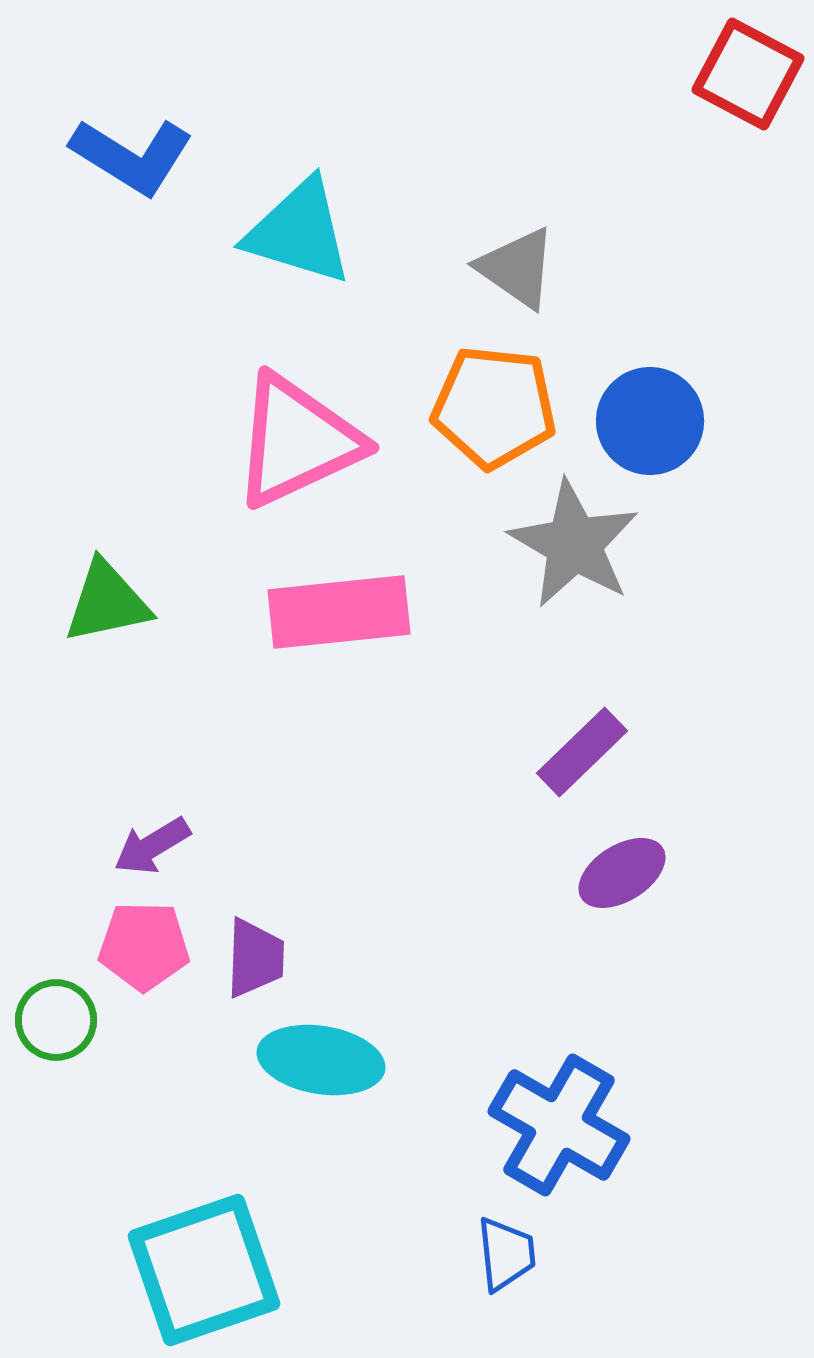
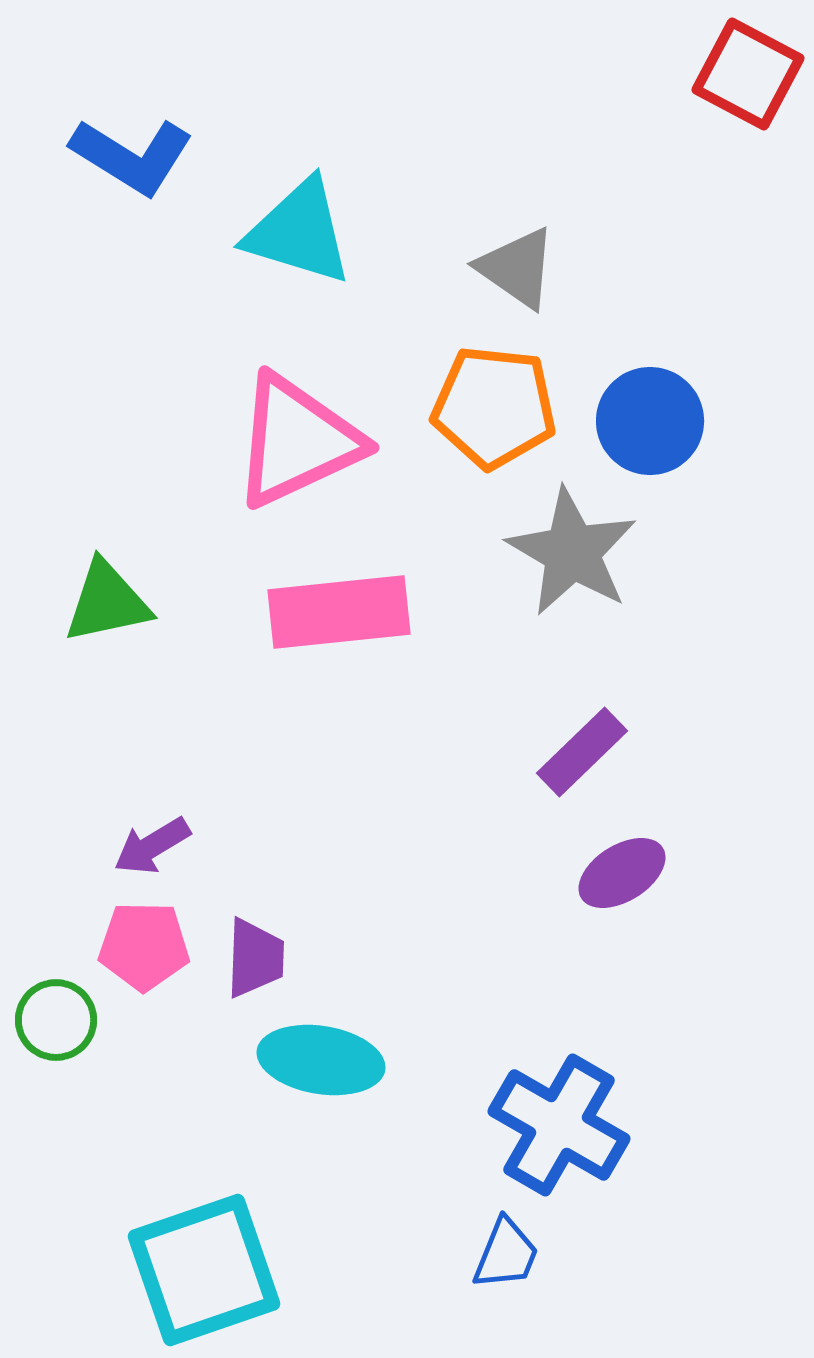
gray star: moved 2 px left, 8 px down
blue trapezoid: rotated 28 degrees clockwise
